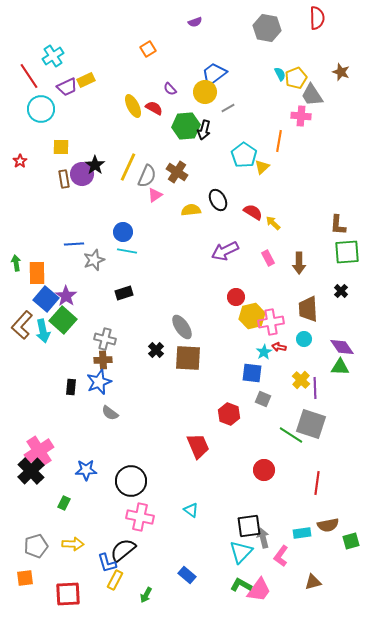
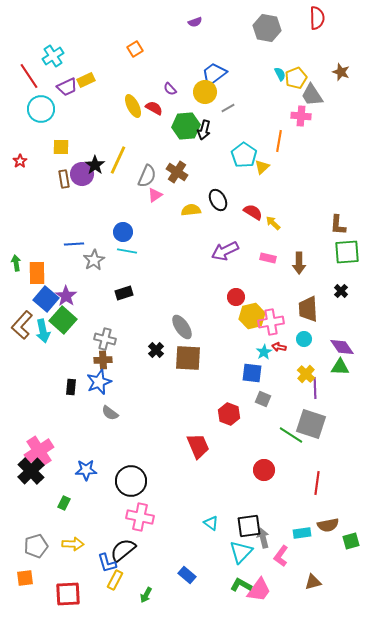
orange square at (148, 49): moved 13 px left
yellow line at (128, 167): moved 10 px left, 7 px up
pink rectangle at (268, 258): rotated 49 degrees counterclockwise
gray star at (94, 260): rotated 10 degrees counterclockwise
yellow cross at (301, 380): moved 5 px right, 6 px up
cyan triangle at (191, 510): moved 20 px right, 13 px down
